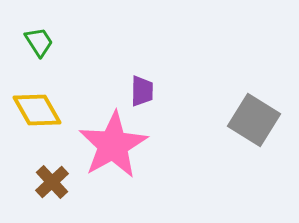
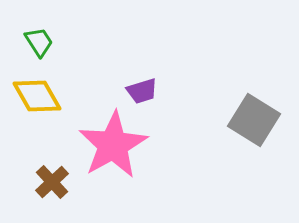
purple trapezoid: rotated 72 degrees clockwise
yellow diamond: moved 14 px up
